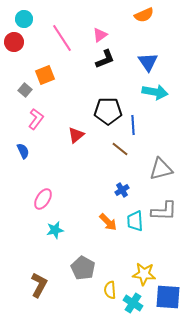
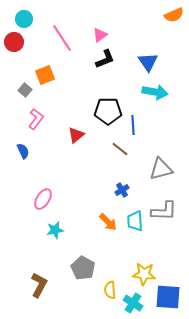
orange semicircle: moved 30 px right
